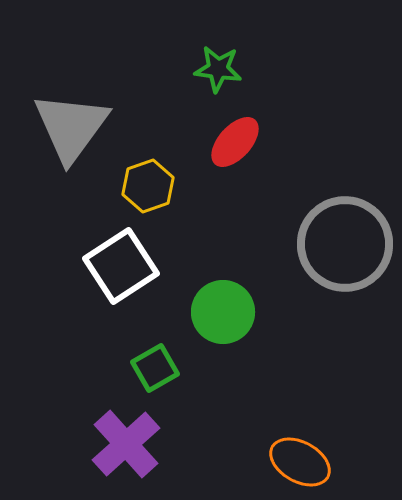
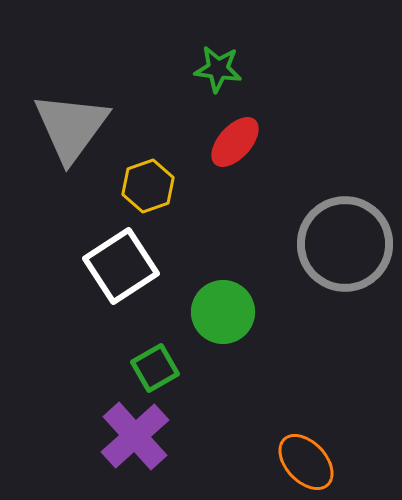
purple cross: moved 9 px right, 8 px up
orange ellipse: moved 6 px right; rotated 18 degrees clockwise
